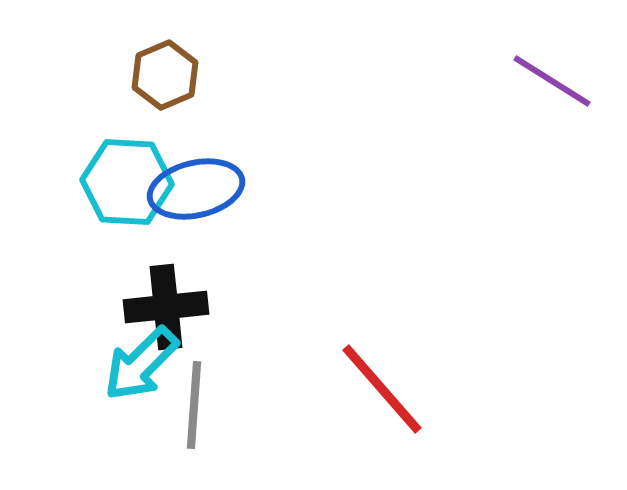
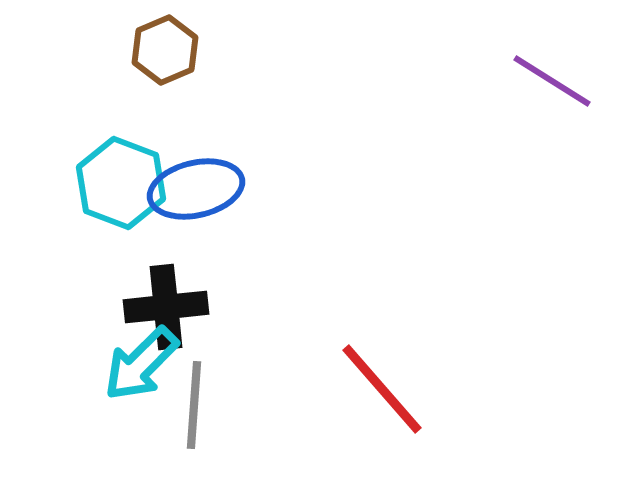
brown hexagon: moved 25 px up
cyan hexagon: moved 6 px left, 1 px down; rotated 18 degrees clockwise
